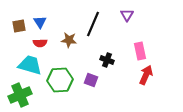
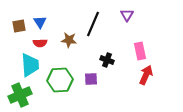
cyan trapezoid: rotated 70 degrees clockwise
purple square: moved 1 px up; rotated 24 degrees counterclockwise
